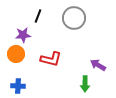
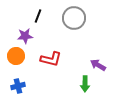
purple star: moved 2 px right, 1 px down
orange circle: moved 2 px down
blue cross: rotated 16 degrees counterclockwise
